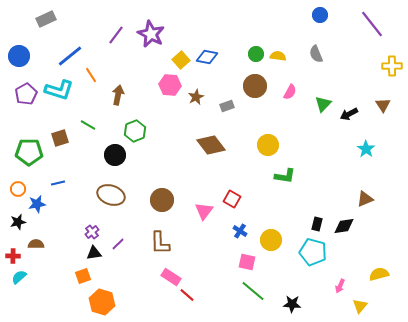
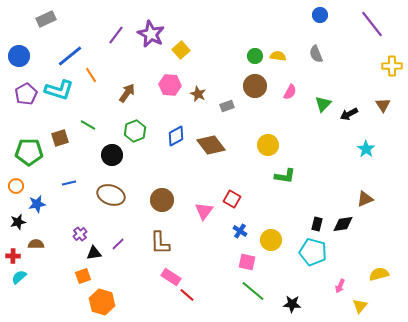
green circle at (256, 54): moved 1 px left, 2 px down
blue diamond at (207, 57): moved 31 px left, 79 px down; rotated 40 degrees counterclockwise
yellow square at (181, 60): moved 10 px up
brown arrow at (118, 95): moved 9 px right, 2 px up; rotated 24 degrees clockwise
brown star at (196, 97): moved 2 px right, 3 px up; rotated 21 degrees counterclockwise
black circle at (115, 155): moved 3 px left
blue line at (58, 183): moved 11 px right
orange circle at (18, 189): moved 2 px left, 3 px up
black diamond at (344, 226): moved 1 px left, 2 px up
purple cross at (92, 232): moved 12 px left, 2 px down
